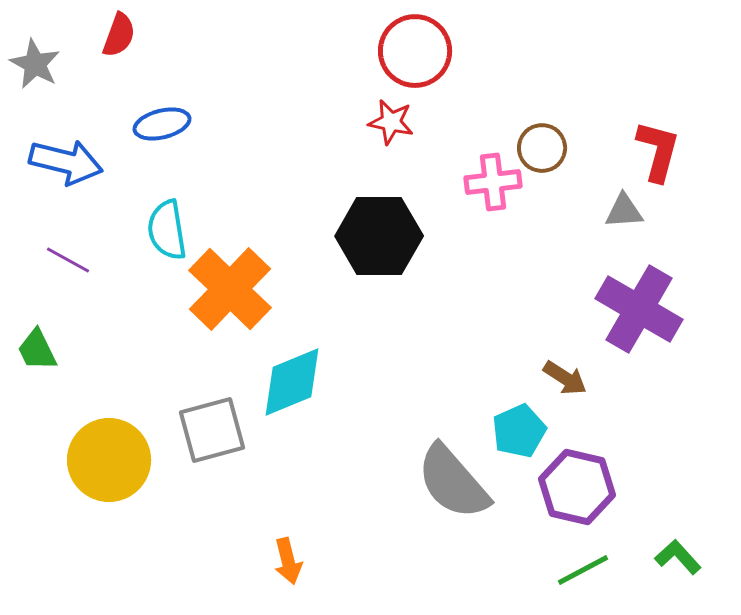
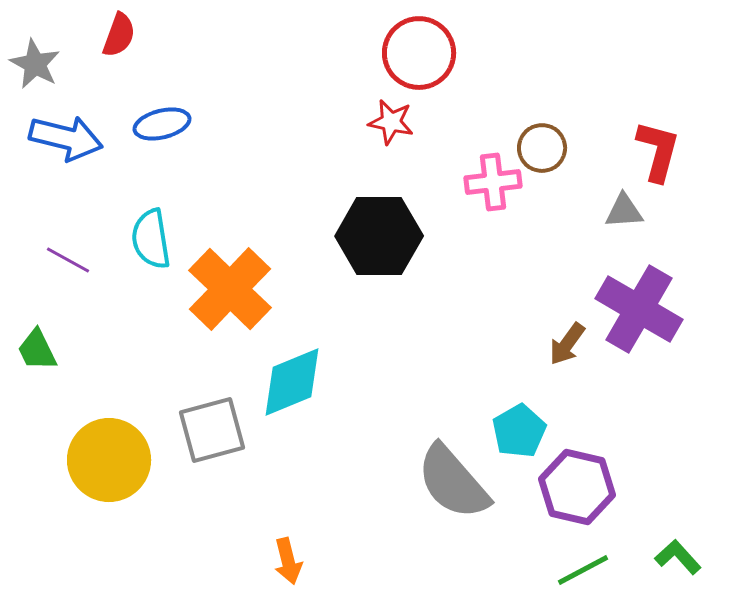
red circle: moved 4 px right, 2 px down
blue arrow: moved 24 px up
cyan semicircle: moved 16 px left, 9 px down
brown arrow: moved 2 px right, 34 px up; rotated 93 degrees clockwise
cyan pentagon: rotated 6 degrees counterclockwise
